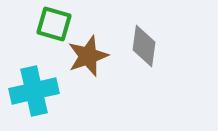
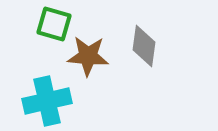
brown star: rotated 24 degrees clockwise
cyan cross: moved 13 px right, 10 px down
